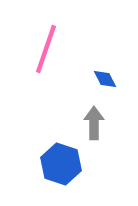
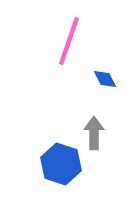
pink line: moved 23 px right, 8 px up
gray arrow: moved 10 px down
